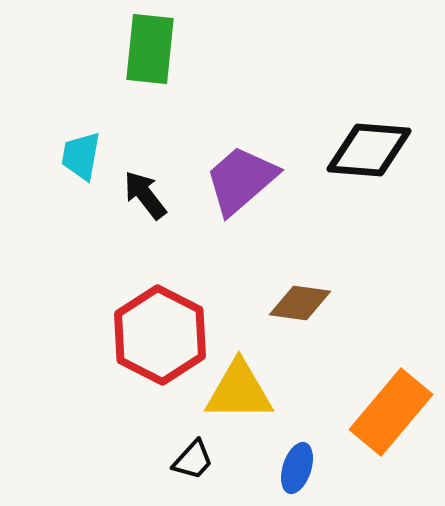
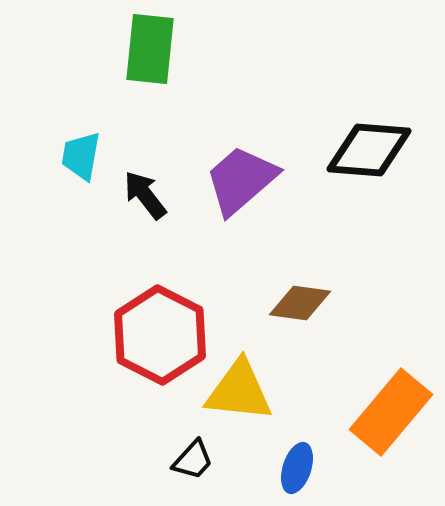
yellow triangle: rotated 6 degrees clockwise
